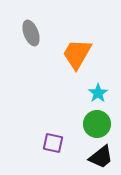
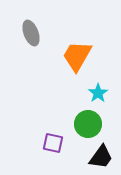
orange trapezoid: moved 2 px down
green circle: moved 9 px left
black trapezoid: rotated 16 degrees counterclockwise
